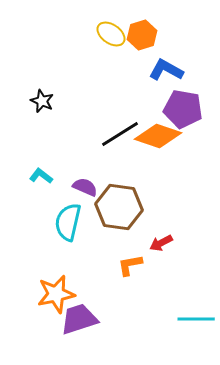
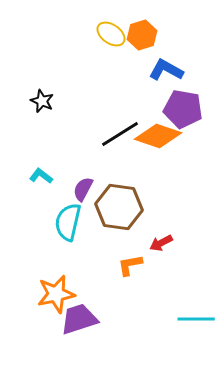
purple semicircle: moved 2 px left, 2 px down; rotated 85 degrees counterclockwise
